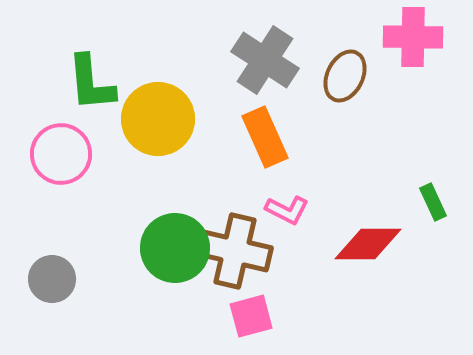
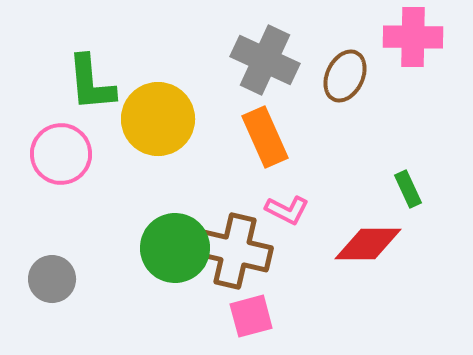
gray cross: rotated 8 degrees counterclockwise
green rectangle: moved 25 px left, 13 px up
